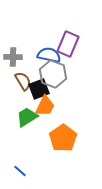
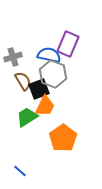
gray cross: rotated 18 degrees counterclockwise
